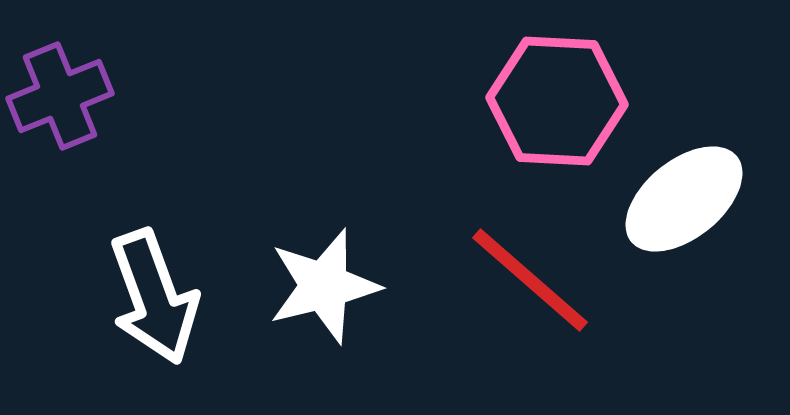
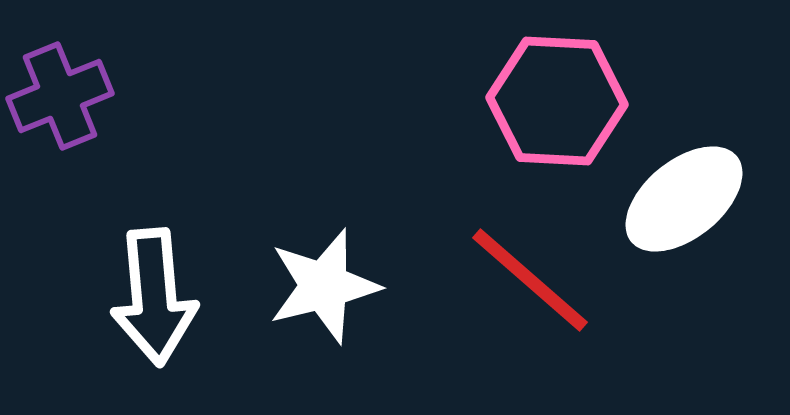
white arrow: rotated 15 degrees clockwise
